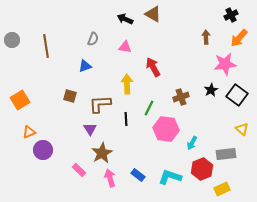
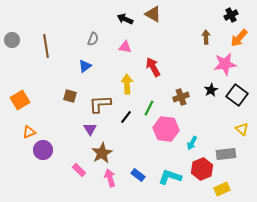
blue triangle: rotated 16 degrees counterclockwise
black line: moved 2 px up; rotated 40 degrees clockwise
